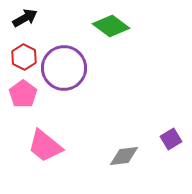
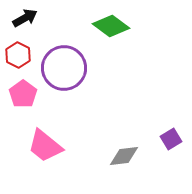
red hexagon: moved 6 px left, 2 px up
